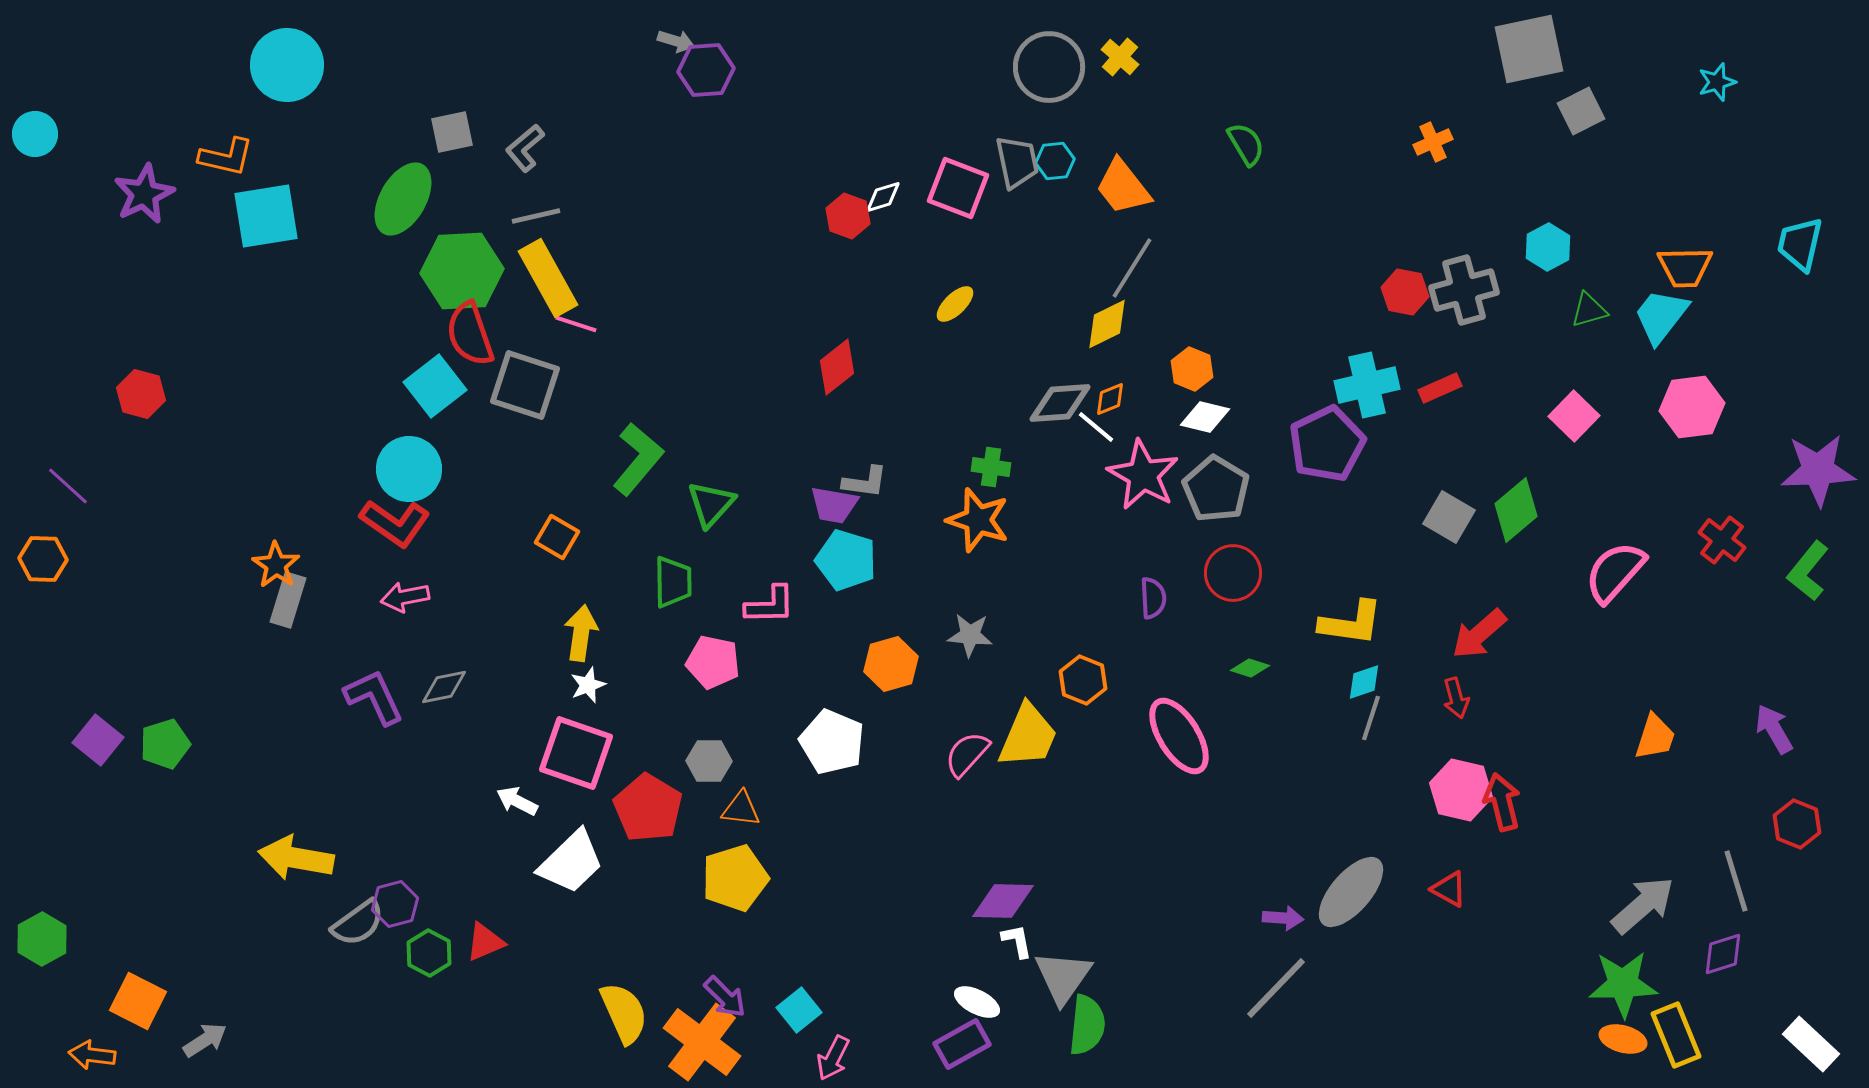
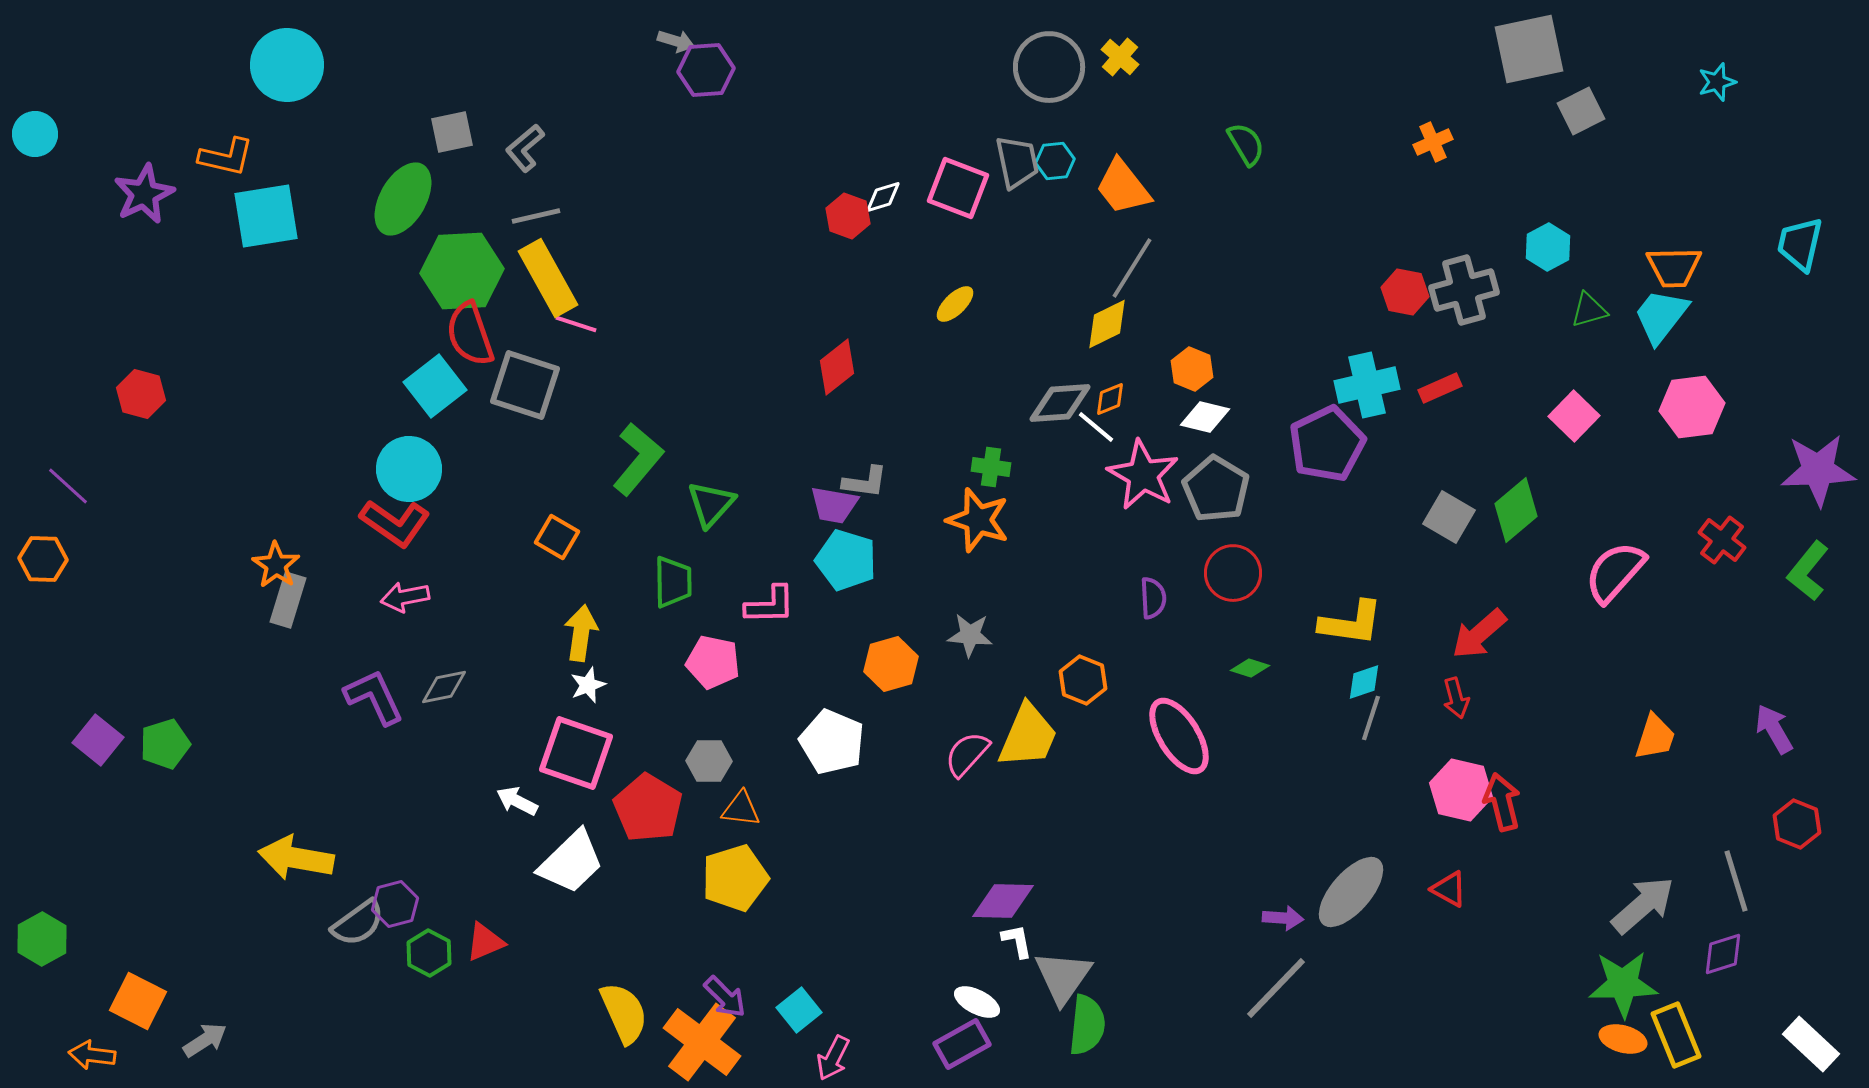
orange trapezoid at (1685, 267): moved 11 px left
